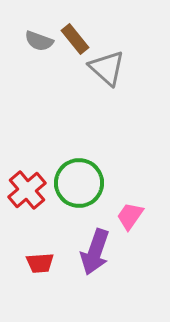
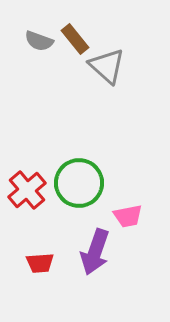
gray triangle: moved 2 px up
pink trapezoid: moved 2 px left; rotated 136 degrees counterclockwise
